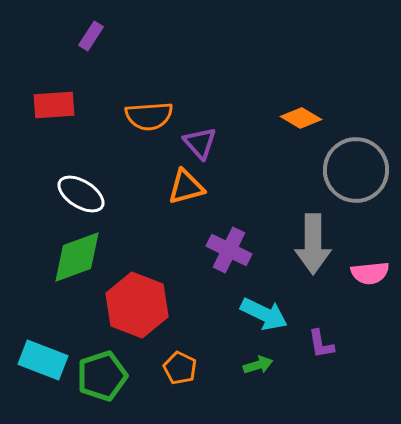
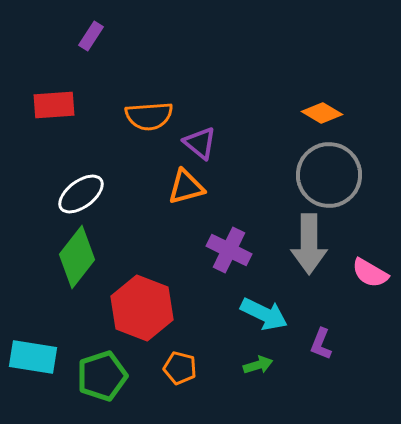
orange diamond: moved 21 px right, 5 px up
purple triangle: rotated 9 degrees counterclockwise
gray circle: moved 27 px left, 5 px down
white ellipse: rotated 69 degrees counterclockwise
gray arrow: moved 4 px left
green diamond: rotated 32 degrees counterclockwise
pink semicircle: rotated 36 degrees clockwise
red hexagon: moved 5 px right, 3 px down
purple L-shape: rotated 32 degrees clockwise
cyan rectangle: moved 10 px left, 3 px up; rotated 12 degrees counterclockwise
orange pentagon: rotated 12 degrees counterclockwise
